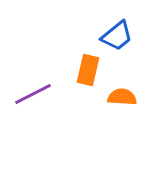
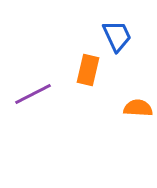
blue trapezoid: rotated 76 degrees counterclockwise
orange semicircle: moved 16 px right, 11 px down
